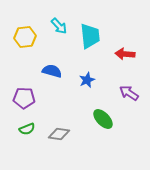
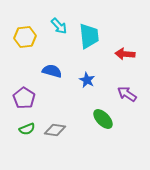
cyan trapezoid: moved 1 px left
blue star: rotated 21 degrees counterclockwise
purple arrow: moved 2 px left, 1 px down
purple pentagon: rotated 30 degrees clockwise
gray diamond: moved 4 px left, 4 px up
